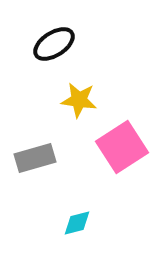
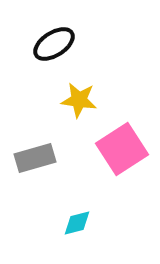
pink square: moved 2 px down
